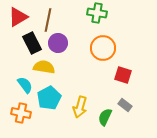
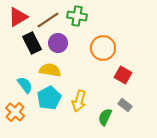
green cross: moved 20 px left, 3 px down
brown line: rotated 45 degrees clockwise
yellow semicircle: moved 6 px right, 3 px down
red square: rotated 12 degrees clockwise
yellow arrow: moved 1 px left, 6 px up
orange cross: moved 6 px left, 1 px up; rotated 30 degrees clockwise
